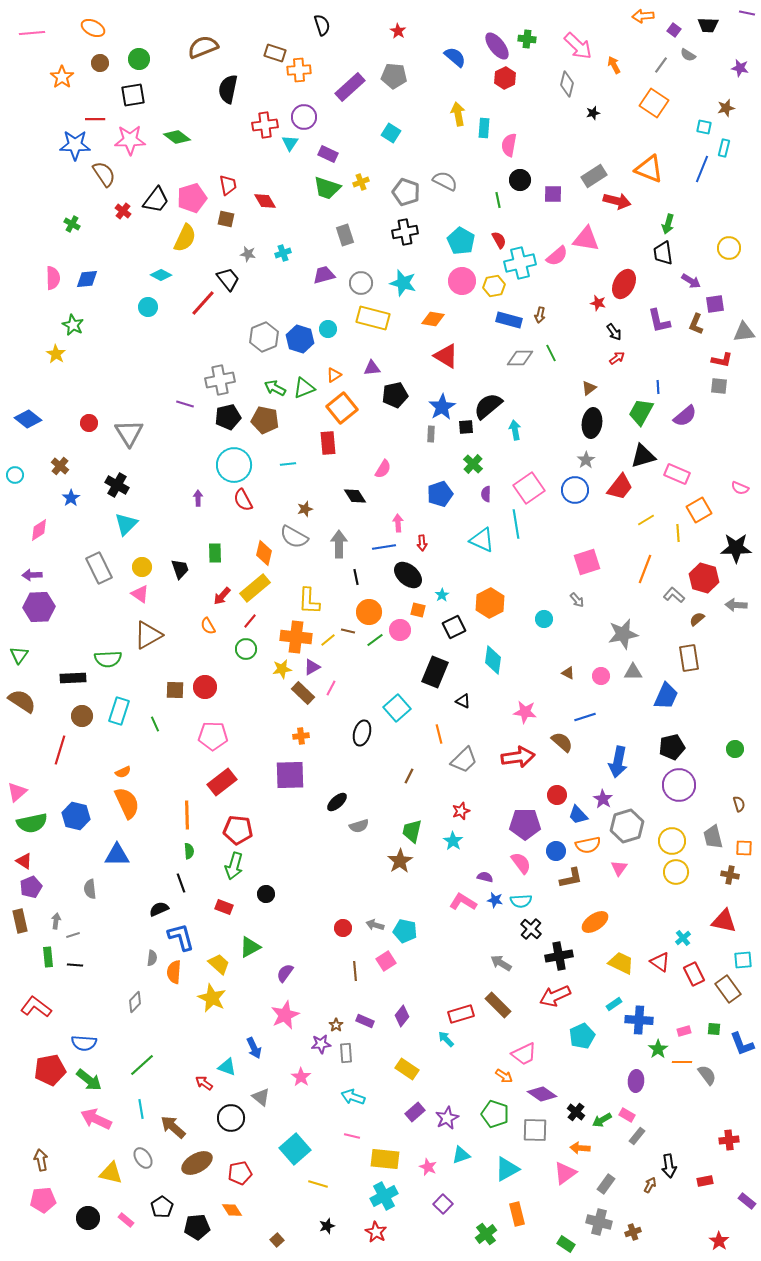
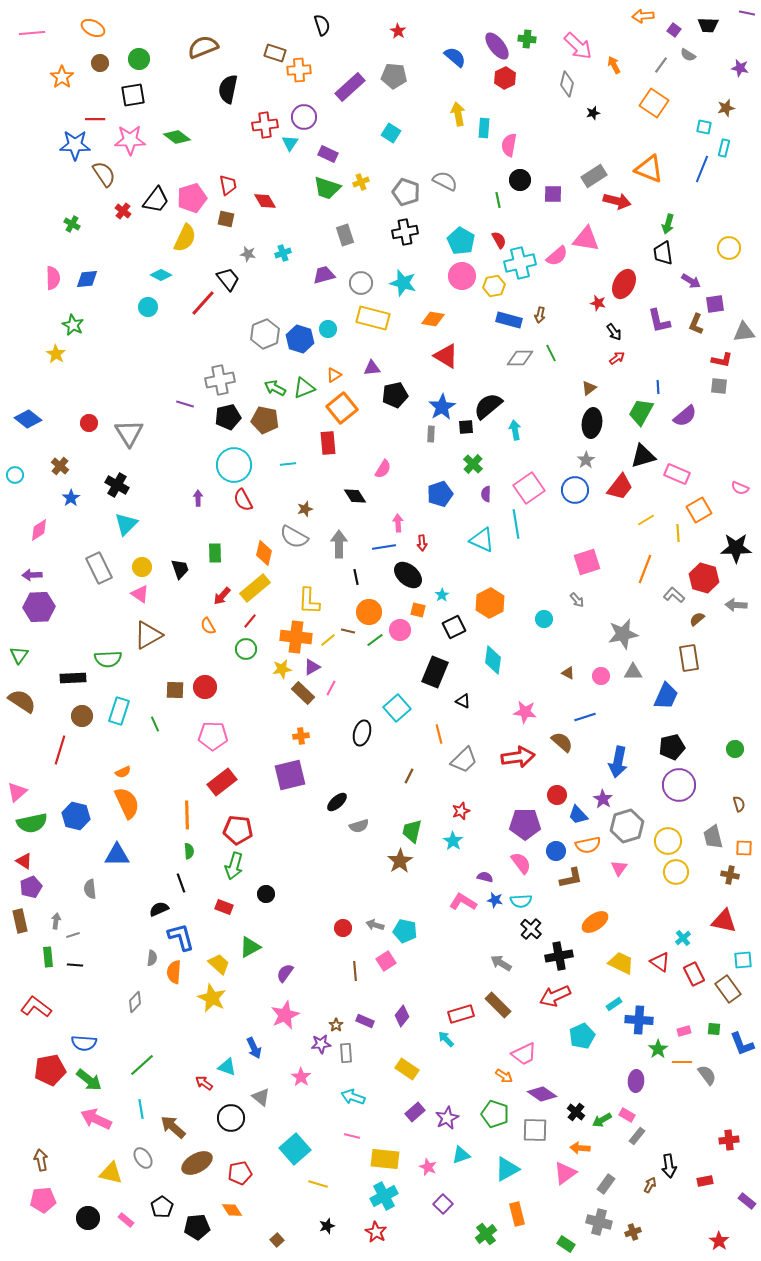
pink circle at (462, 281): moved 5 px up
gray hexagon at (264, 337): moved 1 px right, 3 px up
purple square at (290, 775): rotated 12 degrees counterclockwise
yellow circle at (672, 841): moved 4 px left
